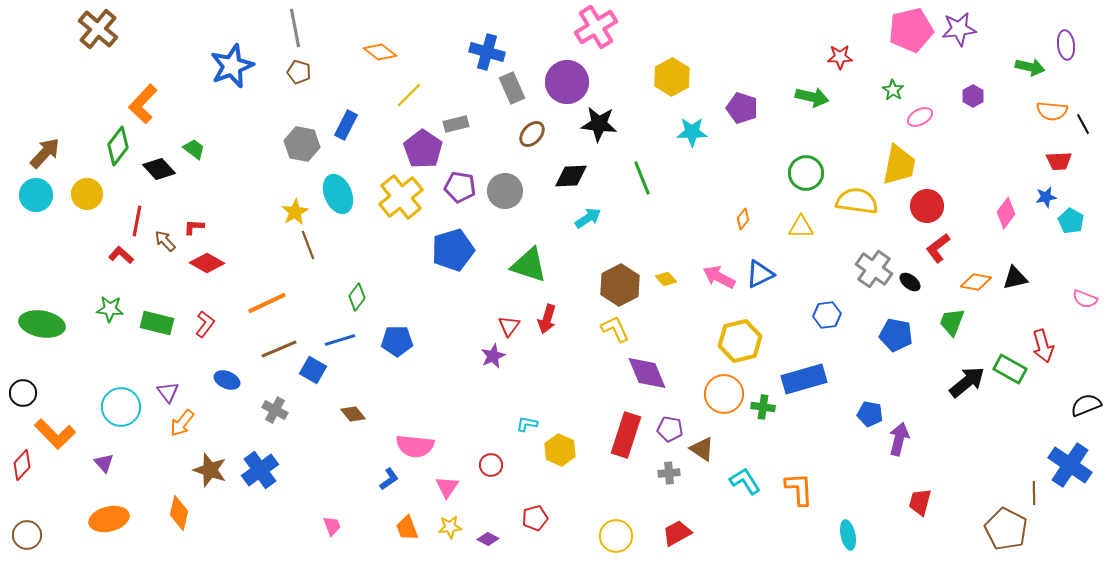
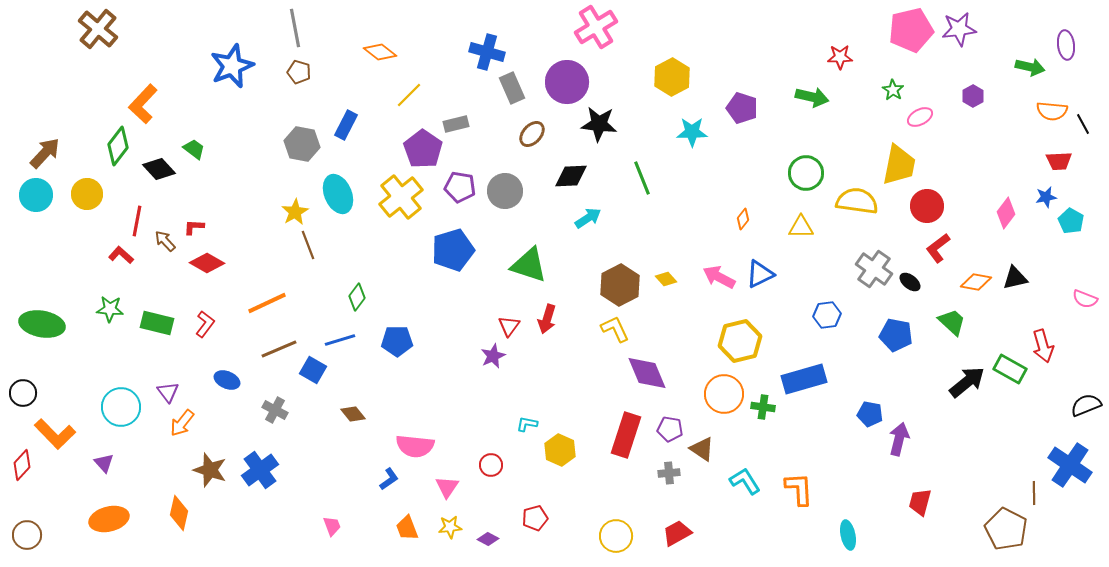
green trapezoid at (952, 322): rotated 112 degrees clockwise
